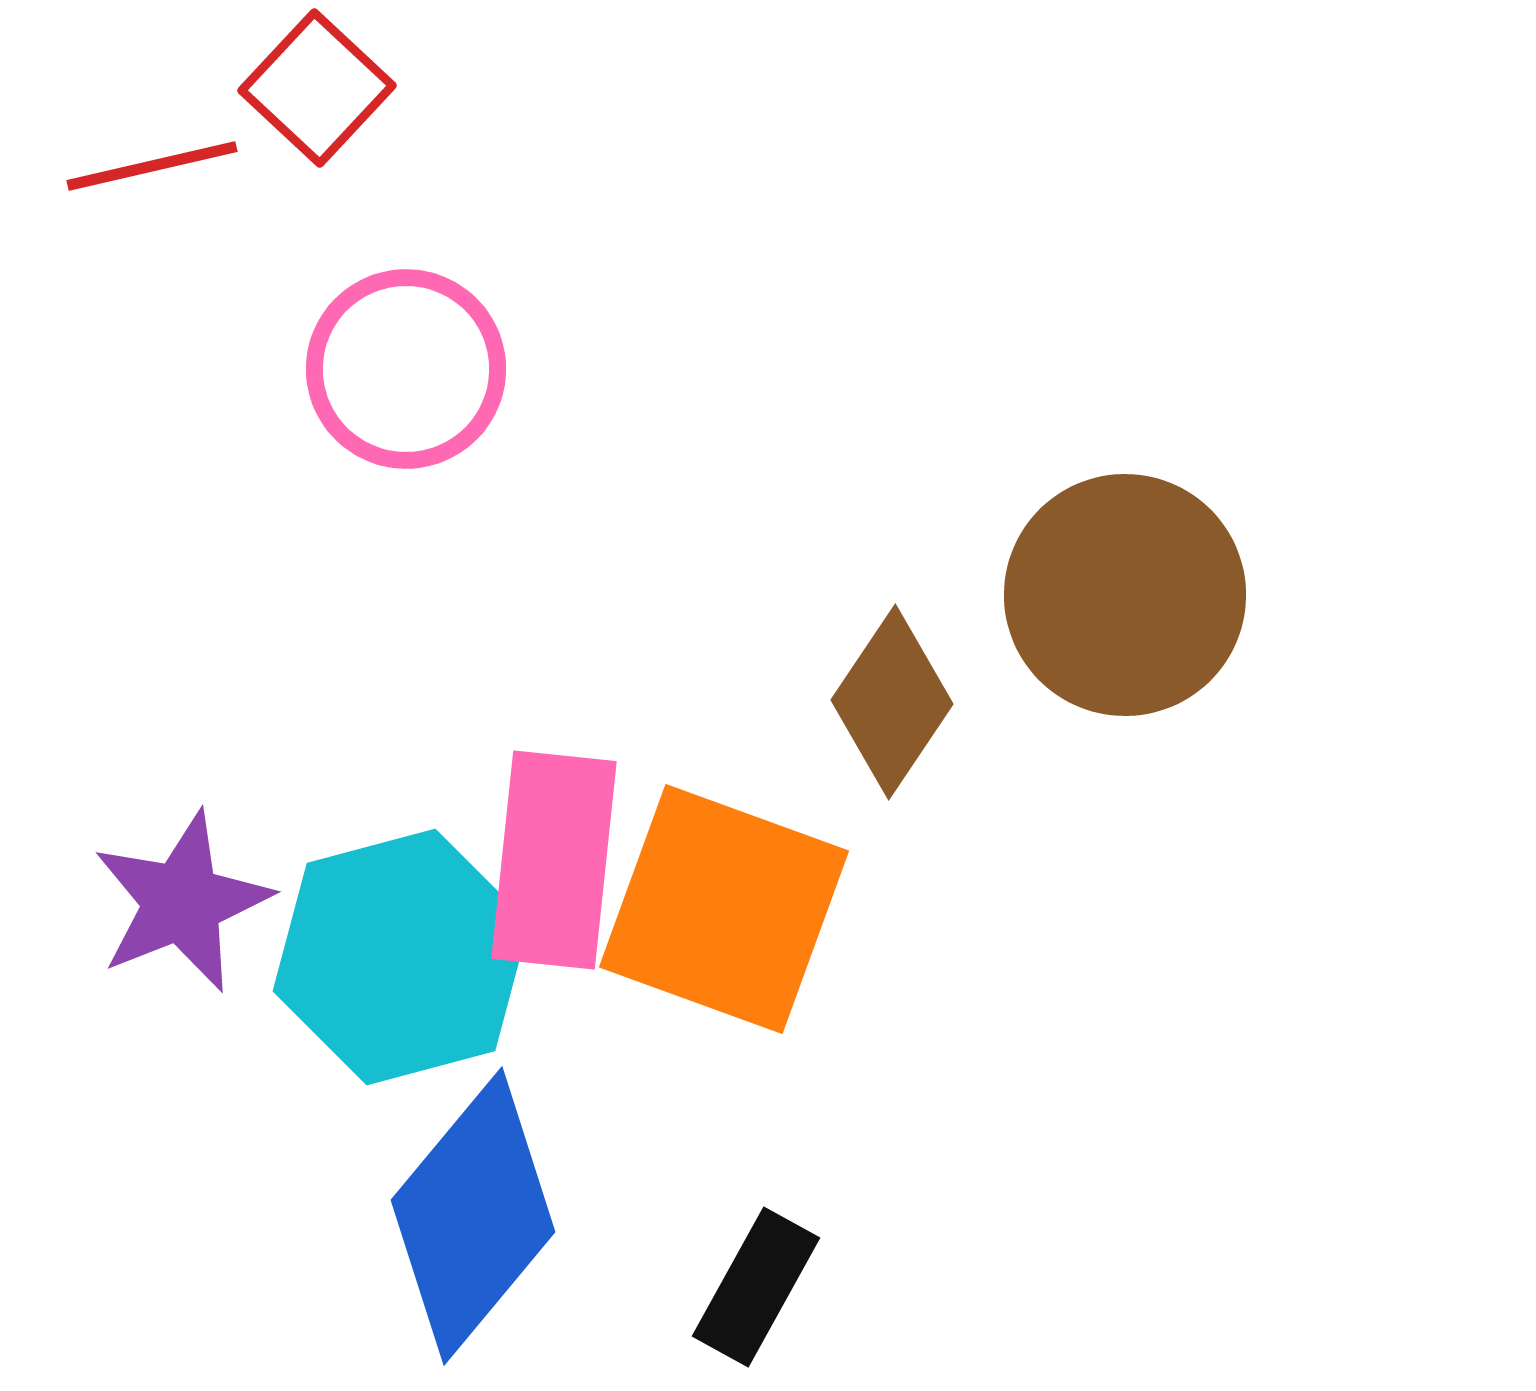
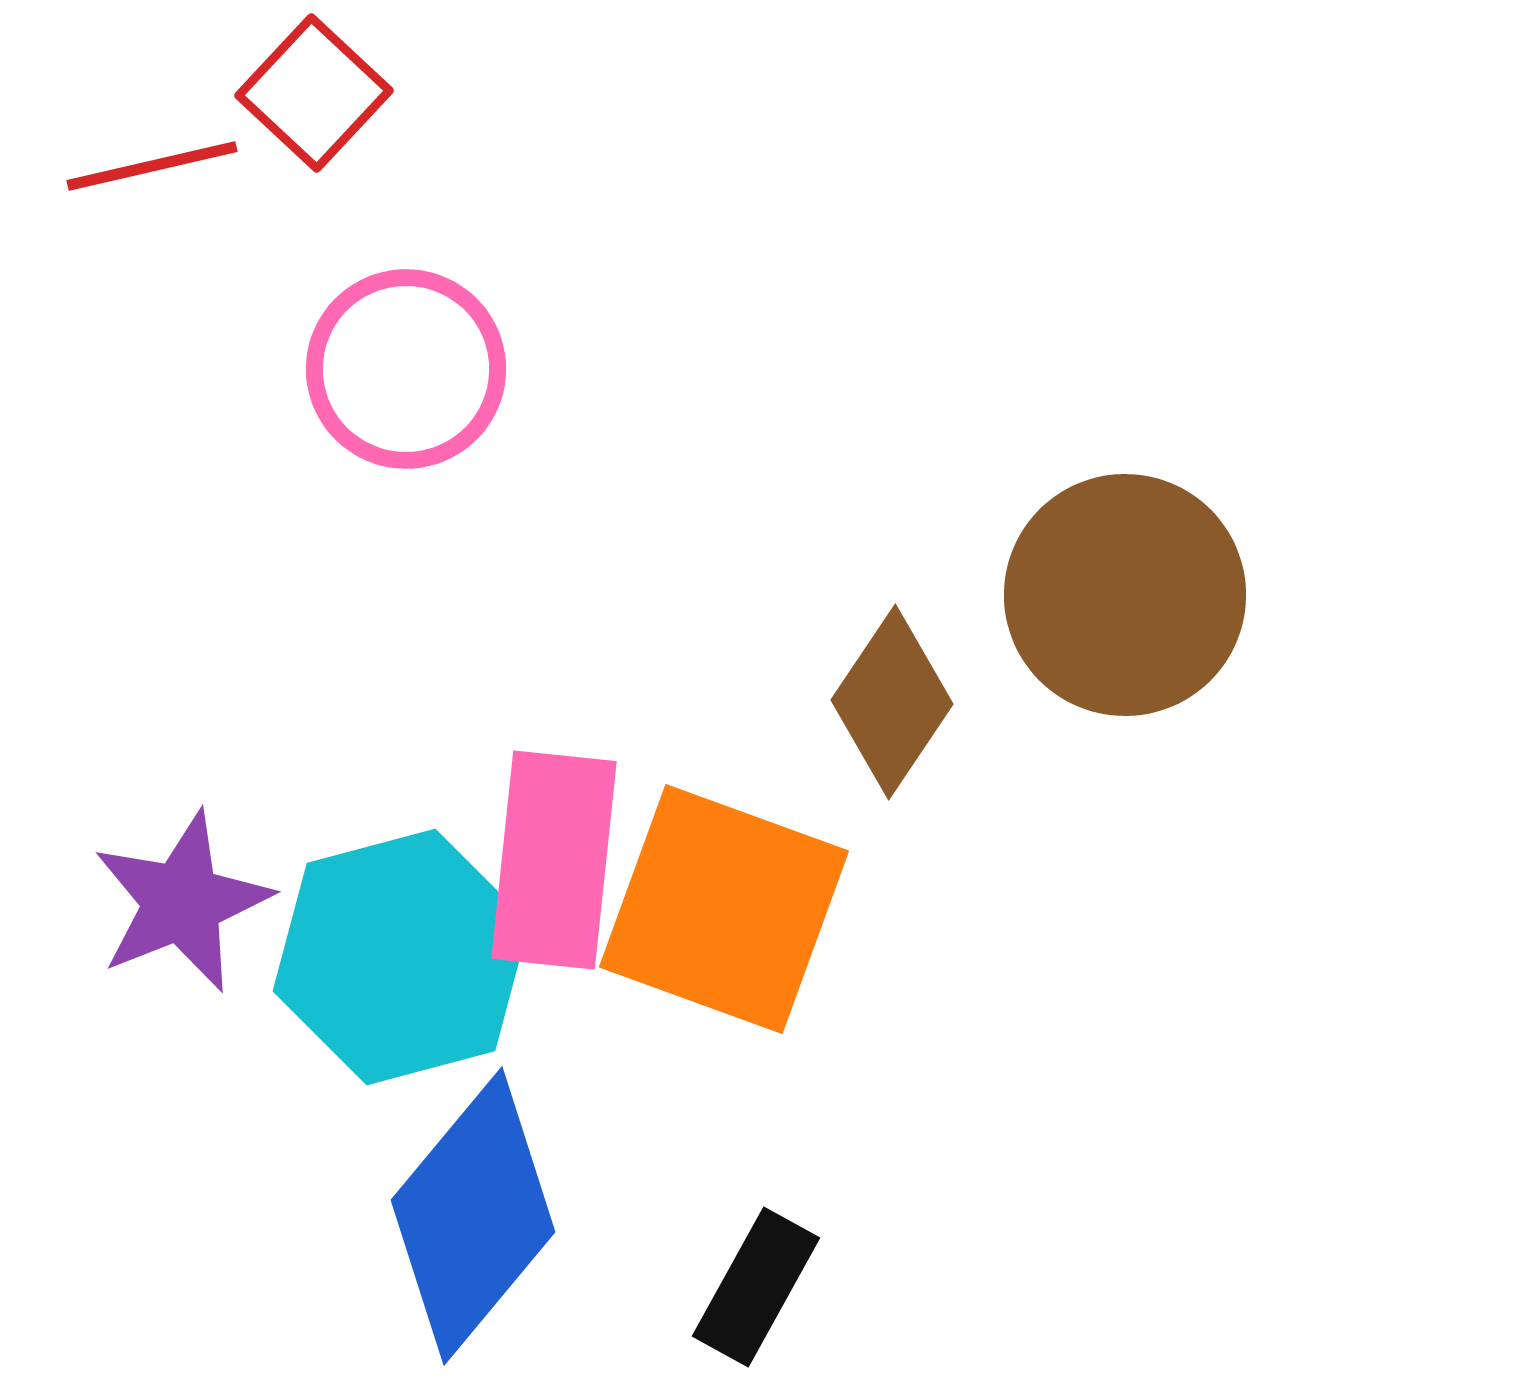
red square: moved 3 px left, 5 px down
